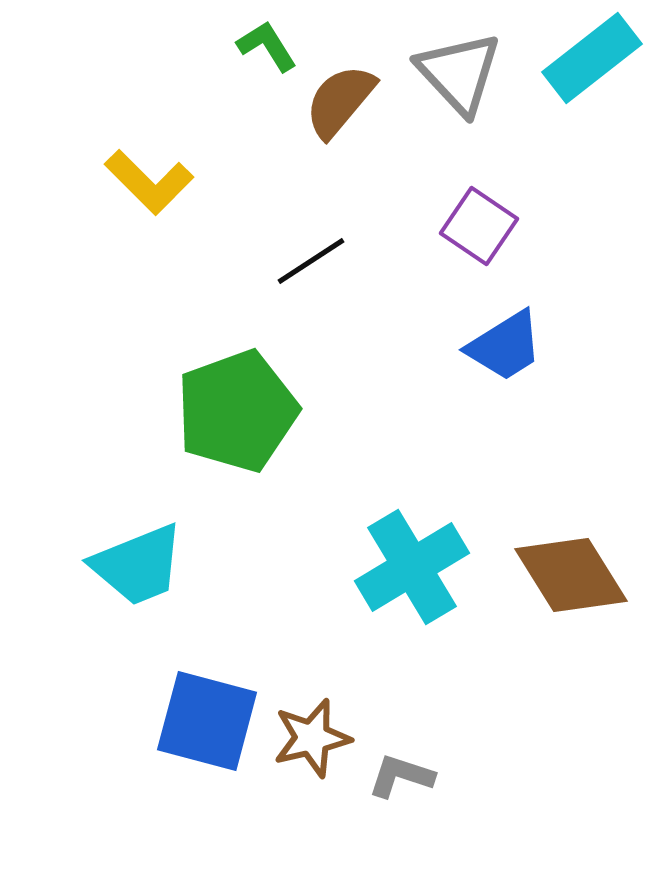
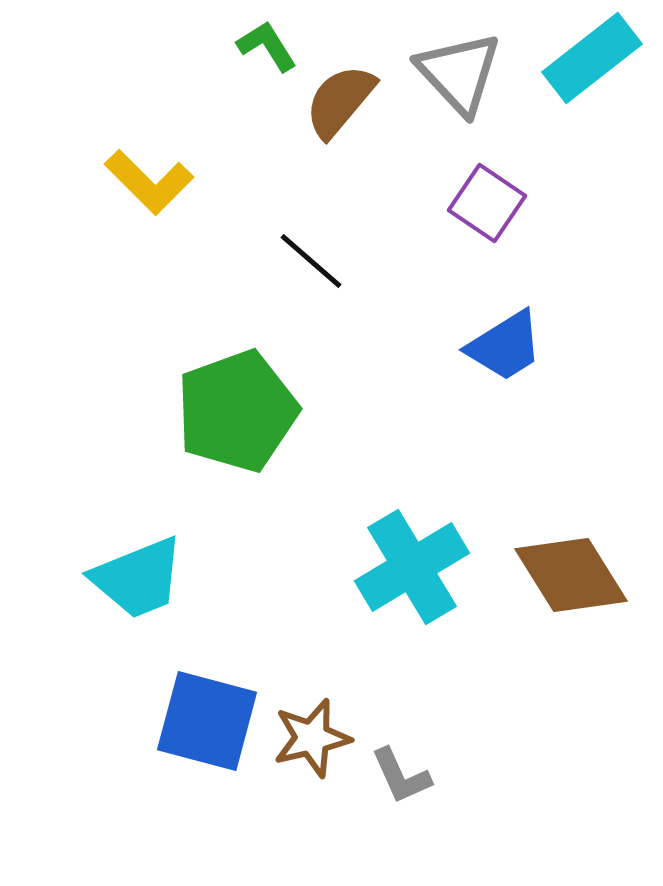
purple square: moved 8 px right, 23 px up
black line: rotated 74 degrees clockwise
cyan trapezoid: moved 13 px down
gray L-shape: rotated 132 degrees counterclockwise
